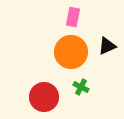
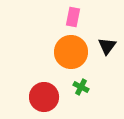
black triangle: rotated 30 degrees counterclockwise
